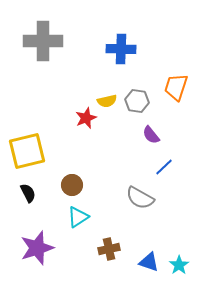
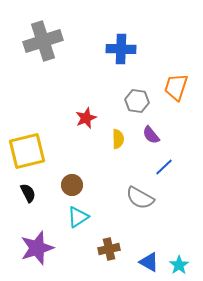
gray cross: rotated 18 degrees counterclockwise
yellow semicircle: moved 11 px right, 38 px down; rotated 78 degrees counterclockwise
blue triangle: rotated 10 degrees clockwise
